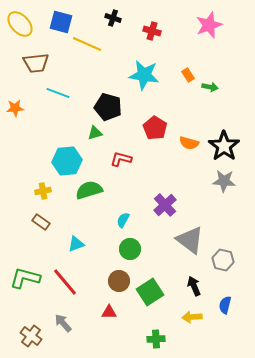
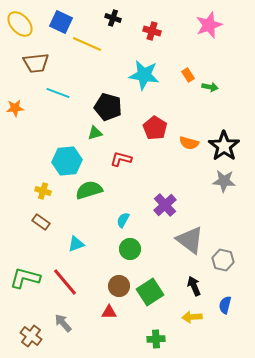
blue square: rotated 10 degrees clockwise
yellow cross: rotated 28 degrees clockwise
brown circle: moved 5 px down
